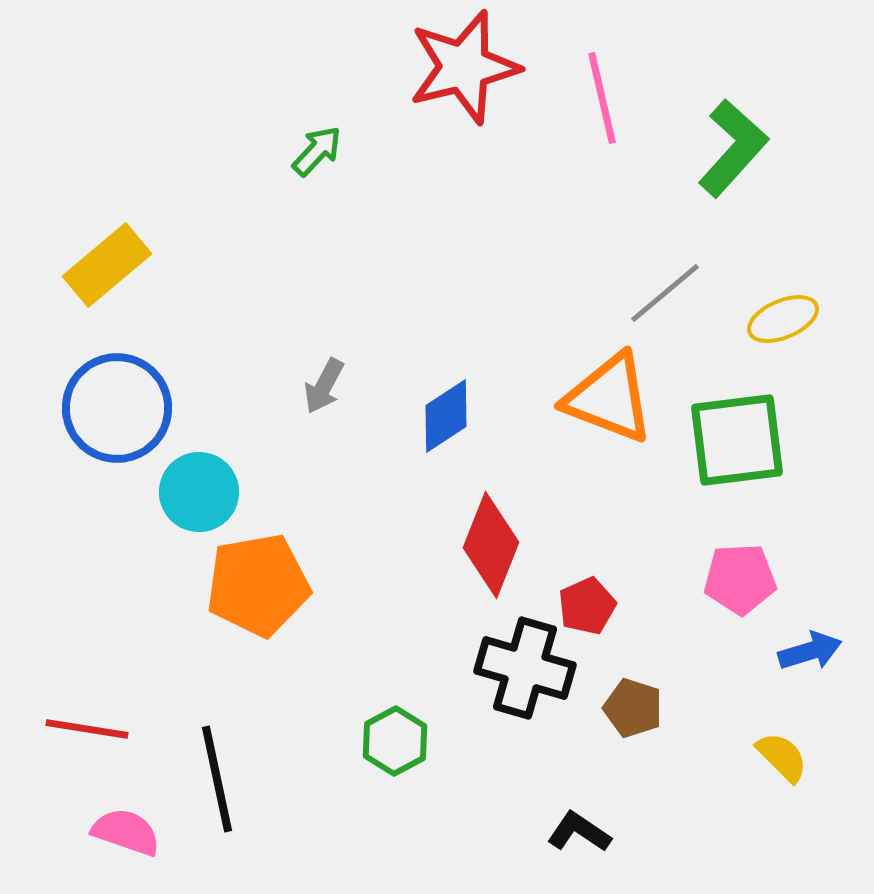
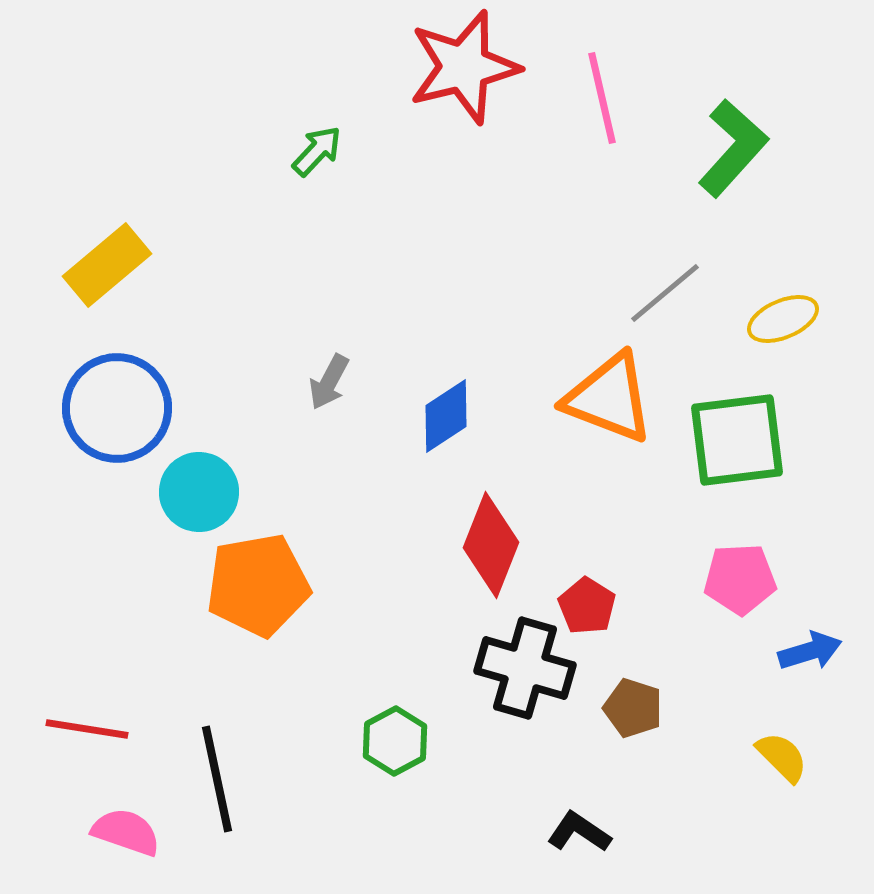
gray arrow: moved 5 px right, 4 px up
red pentagon: rotated 16 degrees counterclockwise
